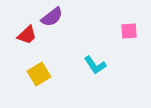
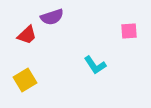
purple semicircle: rotated 20 degrees clockwise
yellow square: moved 14 px left, 6 px down
